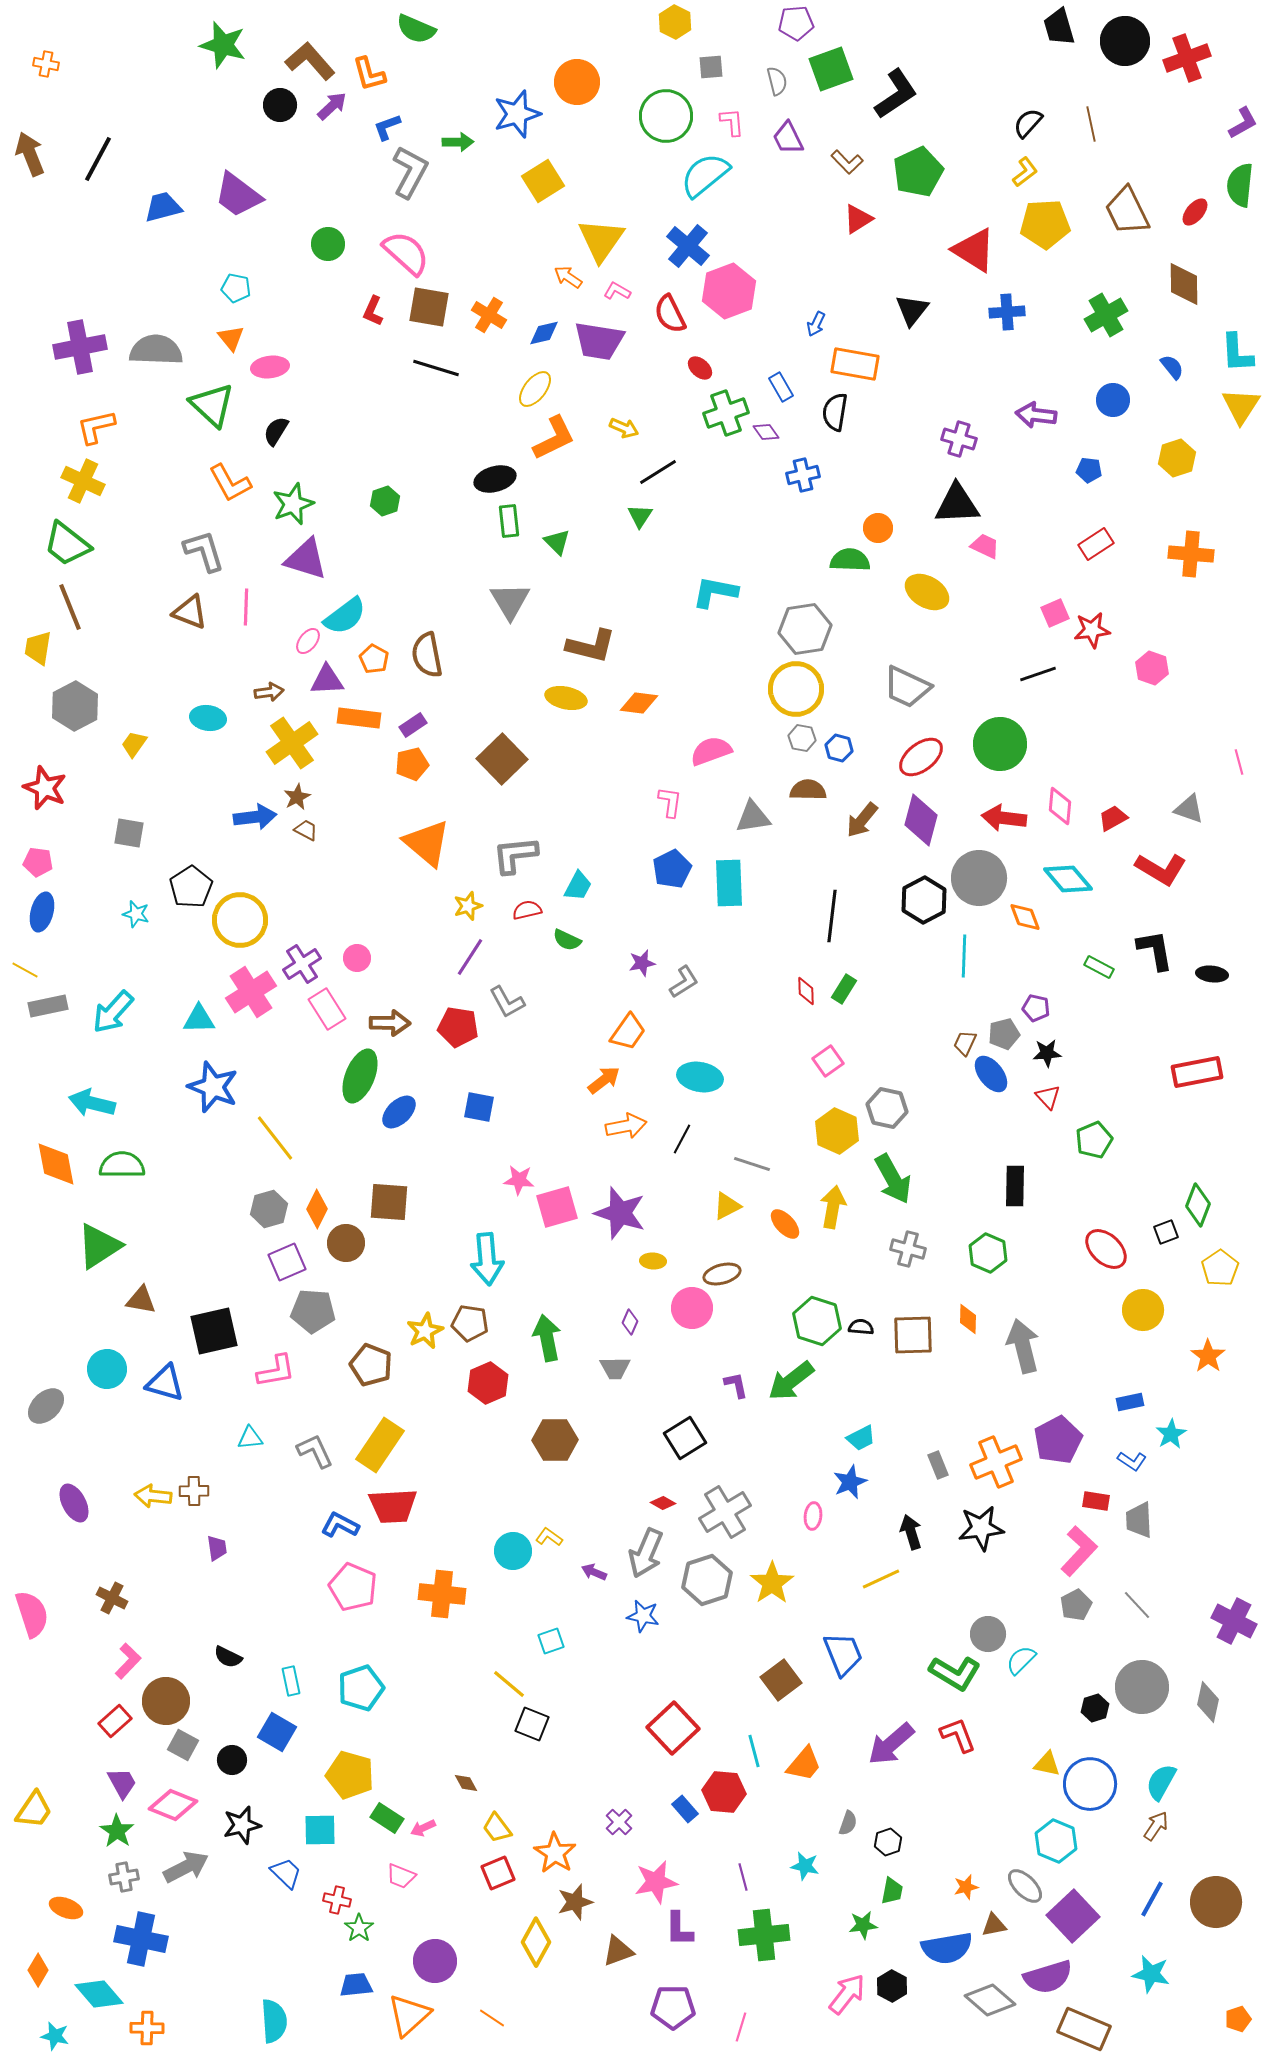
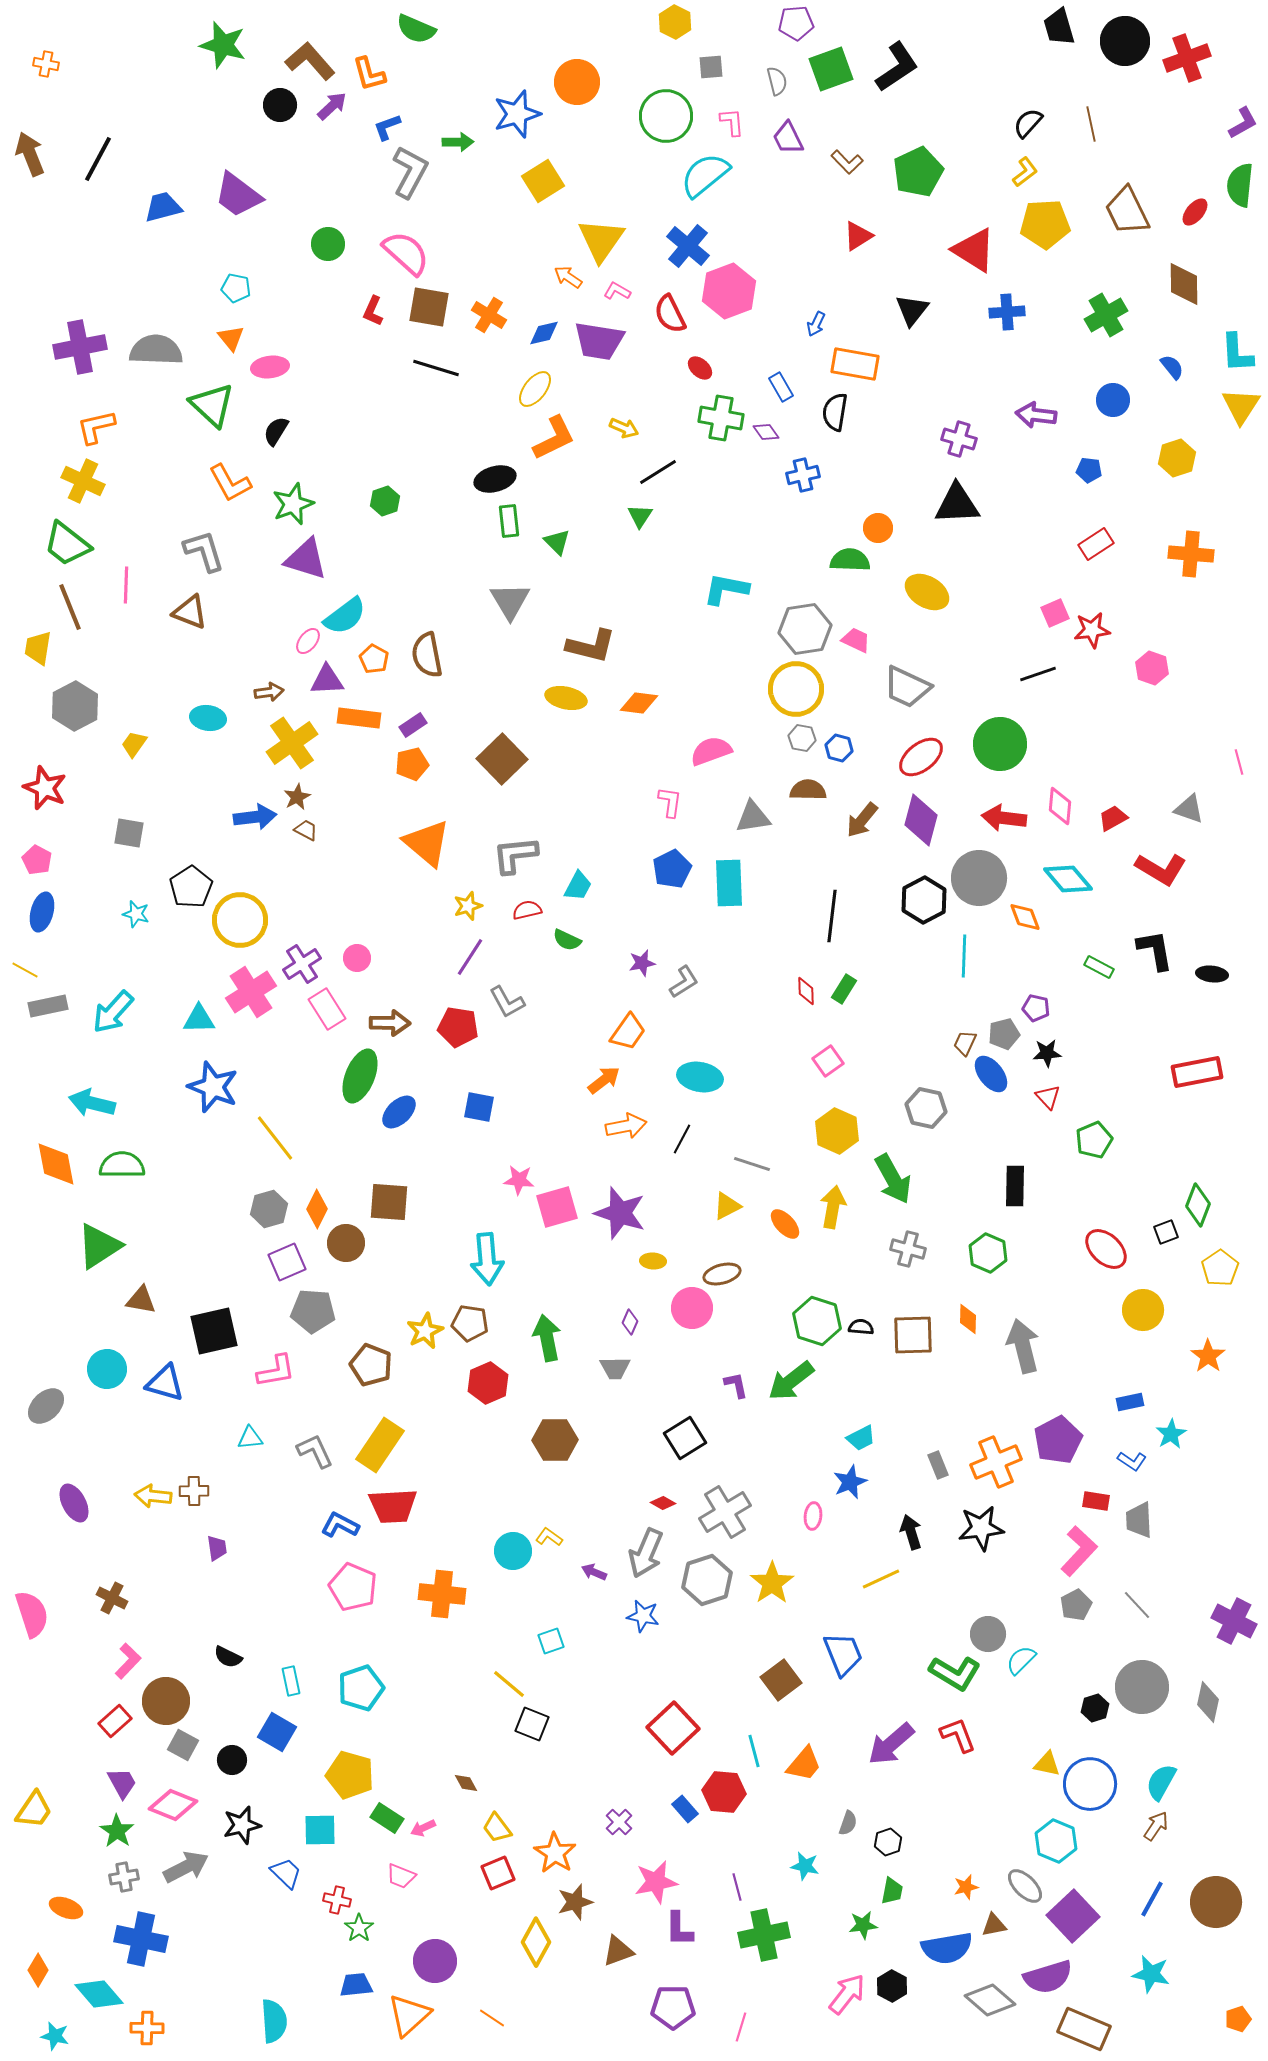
black L-shape at (896, 94): moved 1 px right, 27 px up
red triangle at (858, 219): moved 17 px down
green cross at (726, 413): moved 5 px left, 5 px down; rotated 30 degrees clockwise
pink trapezoid at (985, 546): moved 129 px left, 94 px down
cyan L-shape at (715, 592): moved 11 px right, 3 px up
pink line at (246, 607): moved 120 px left, 22 px up
pink pentagon at (38, 862): moved 1 px left, 2 px up; rotated 20 degrees clockwise
gray hexagon at (887, 1108): moved 39 px right
purple line at (743, 1877): moved 6 px left, 10 px down
green cross at (764, 1935): rotated 6 degrees counterclockwise
